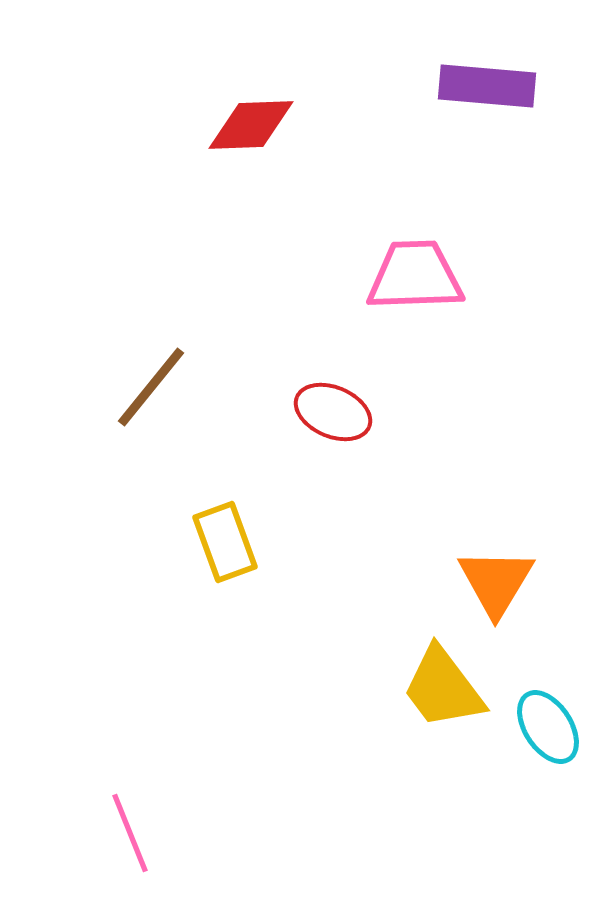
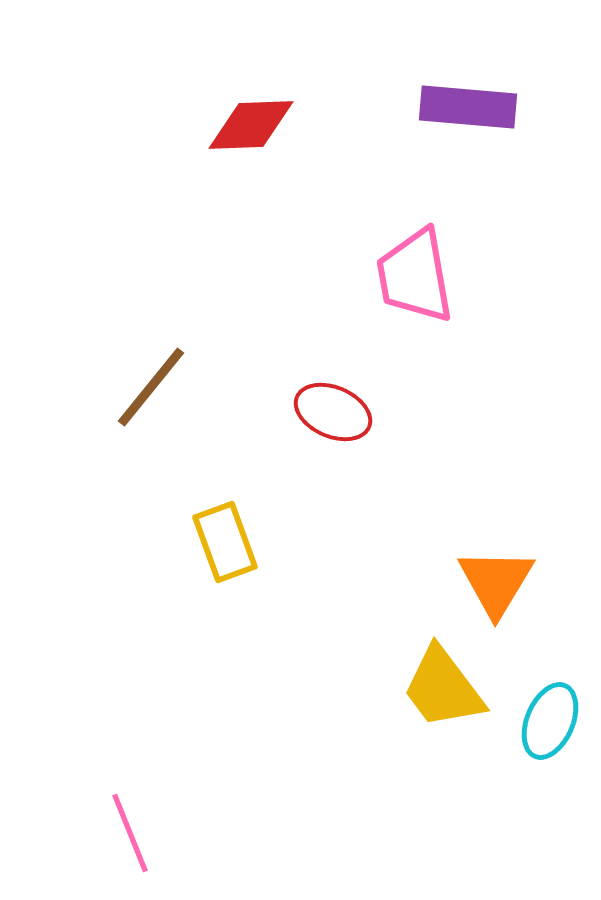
purple rectangle: moved 19 px left, 21 px down
pink trapezoid: rotated 98 degrees counterclockwise
cyan ellipse: moved 2 px right, 6 px up; rotated 56 degrees clockwise
